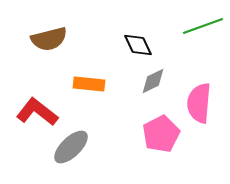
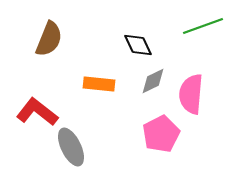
brown semicircle: rotated 54 degrees counterclockwise
orange rectangle: moved 10 px right
pink semicircle: moved 8 px left, 9 px up
gray ellipse: rotated 72 degrees counterclockwise
